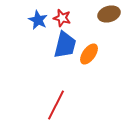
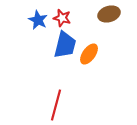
red line: rotated 12 degrees counterclockwise
